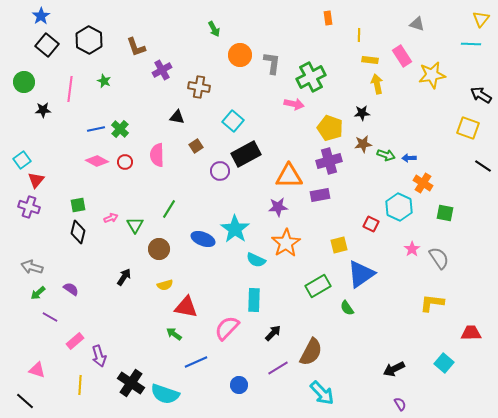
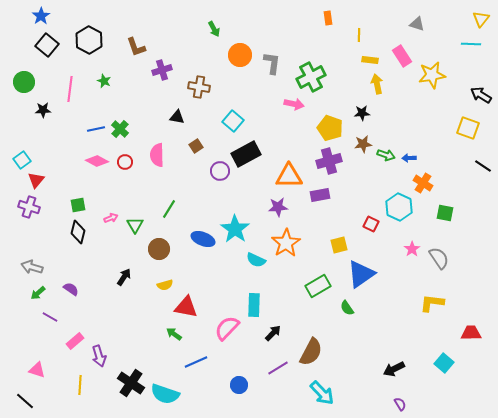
purple cross at (162, 70): rotated 12 degrees clockwise
cyan rectangle at (254, 300): moved 5 px down
